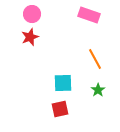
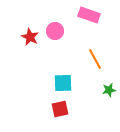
pink circle: moved 23 px right, 17 px down
red star: rotated 24 degrees counterclockwise
green star: moved 11 px right; rotated 24 degrees clockwise
